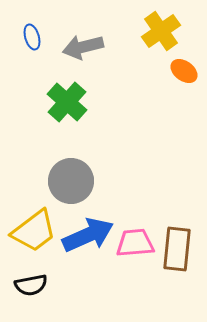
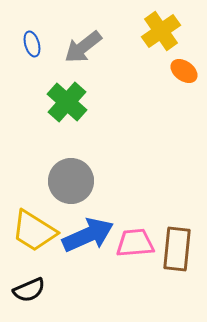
blue ellipse: moved 7 px down
gray arrow: rotated 24 degrees counterclockwise
yellow trapezoid: rotated 69 degrees clockwise
black semicircle: moved 2 px left, 5 px down; rotated 12 degrees counterclockwise
